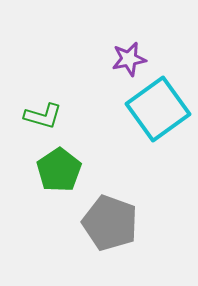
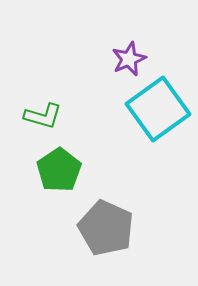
purple star: rotated 12 degrees counterclockwise
gray pentagon: moved 4 px left, 5 px down; rotated 4 degrees clockwise
